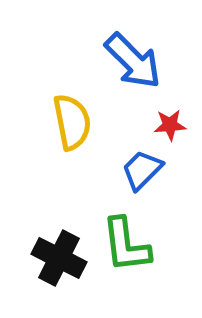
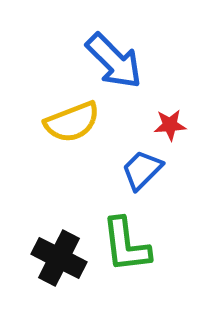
blue arrow: moved 19 px left
yellow semicircle: rotated 80 degrees clockwise
